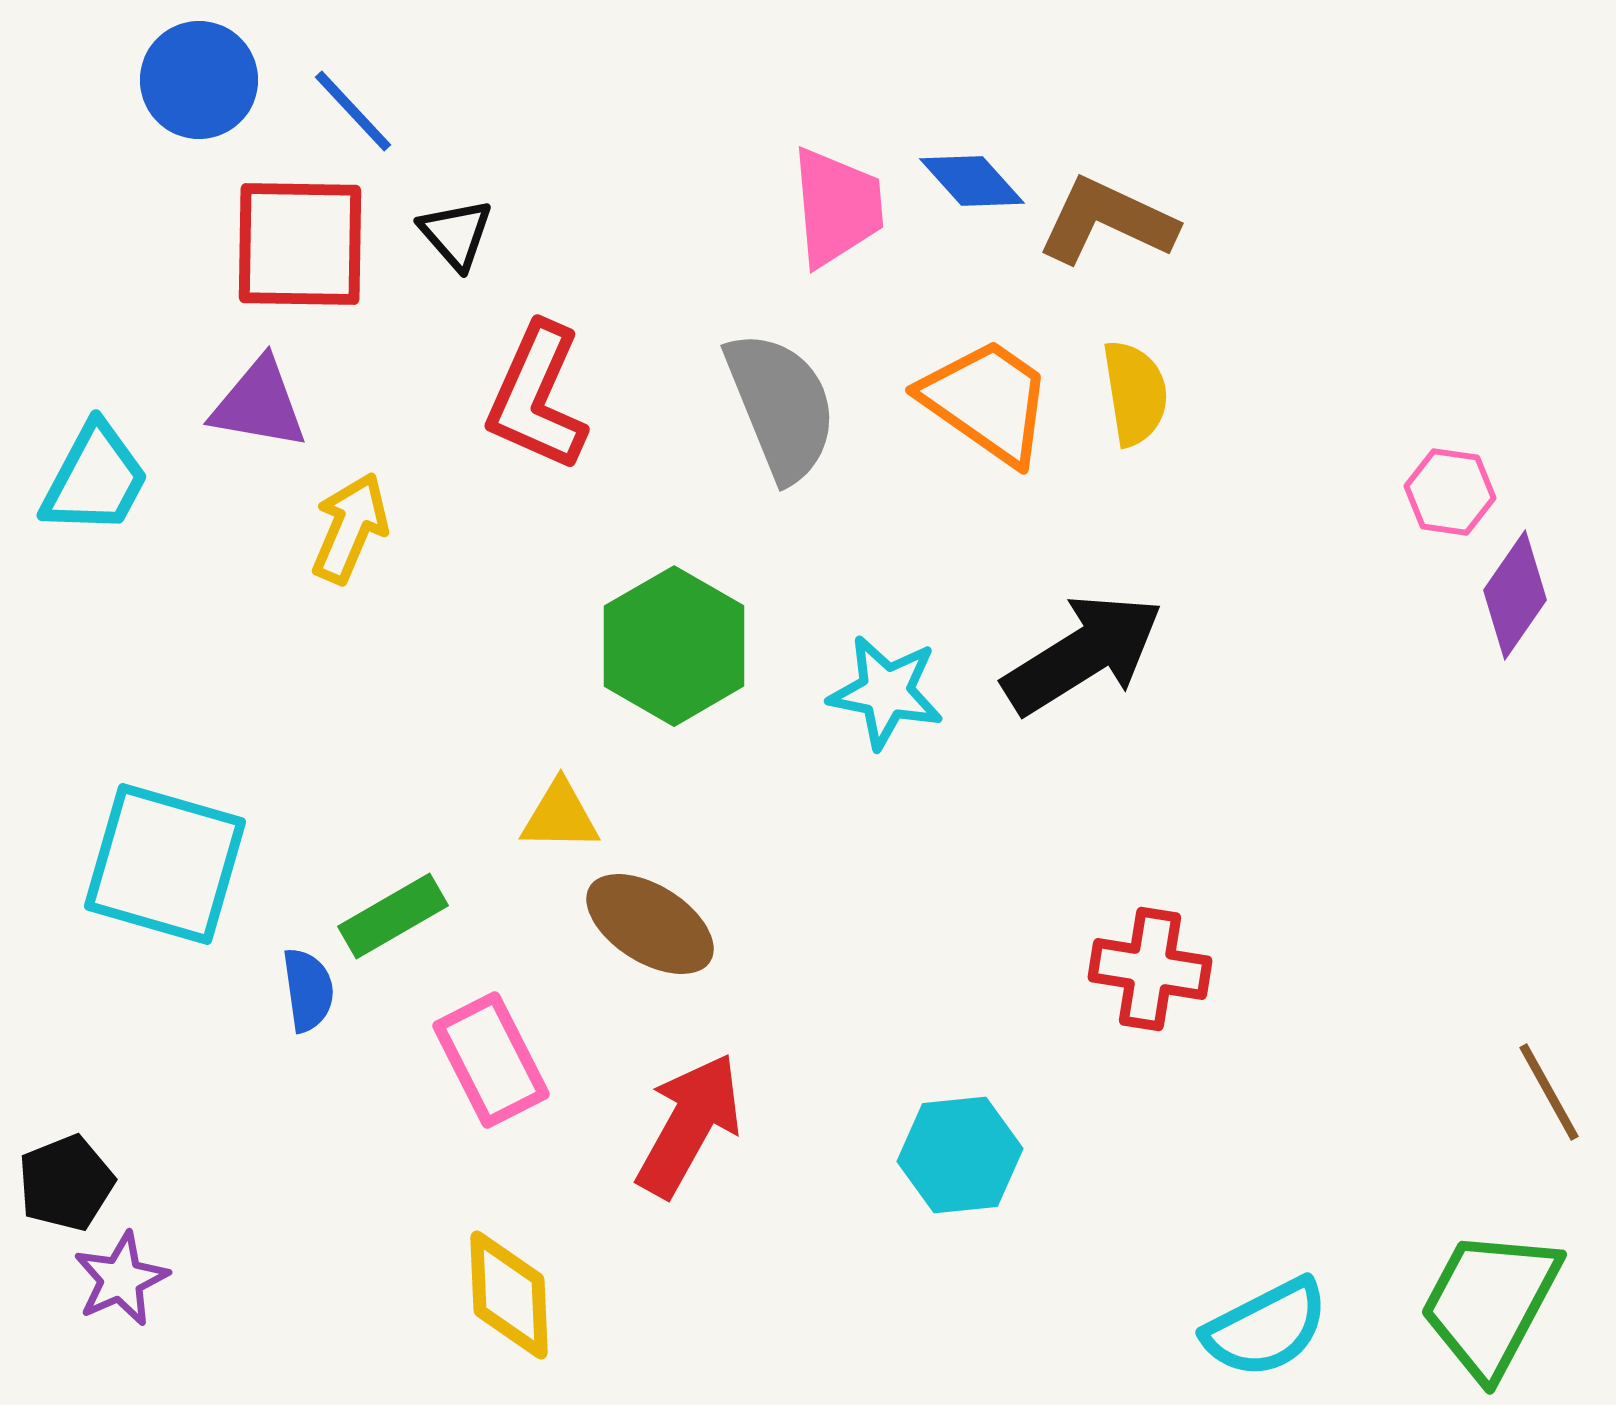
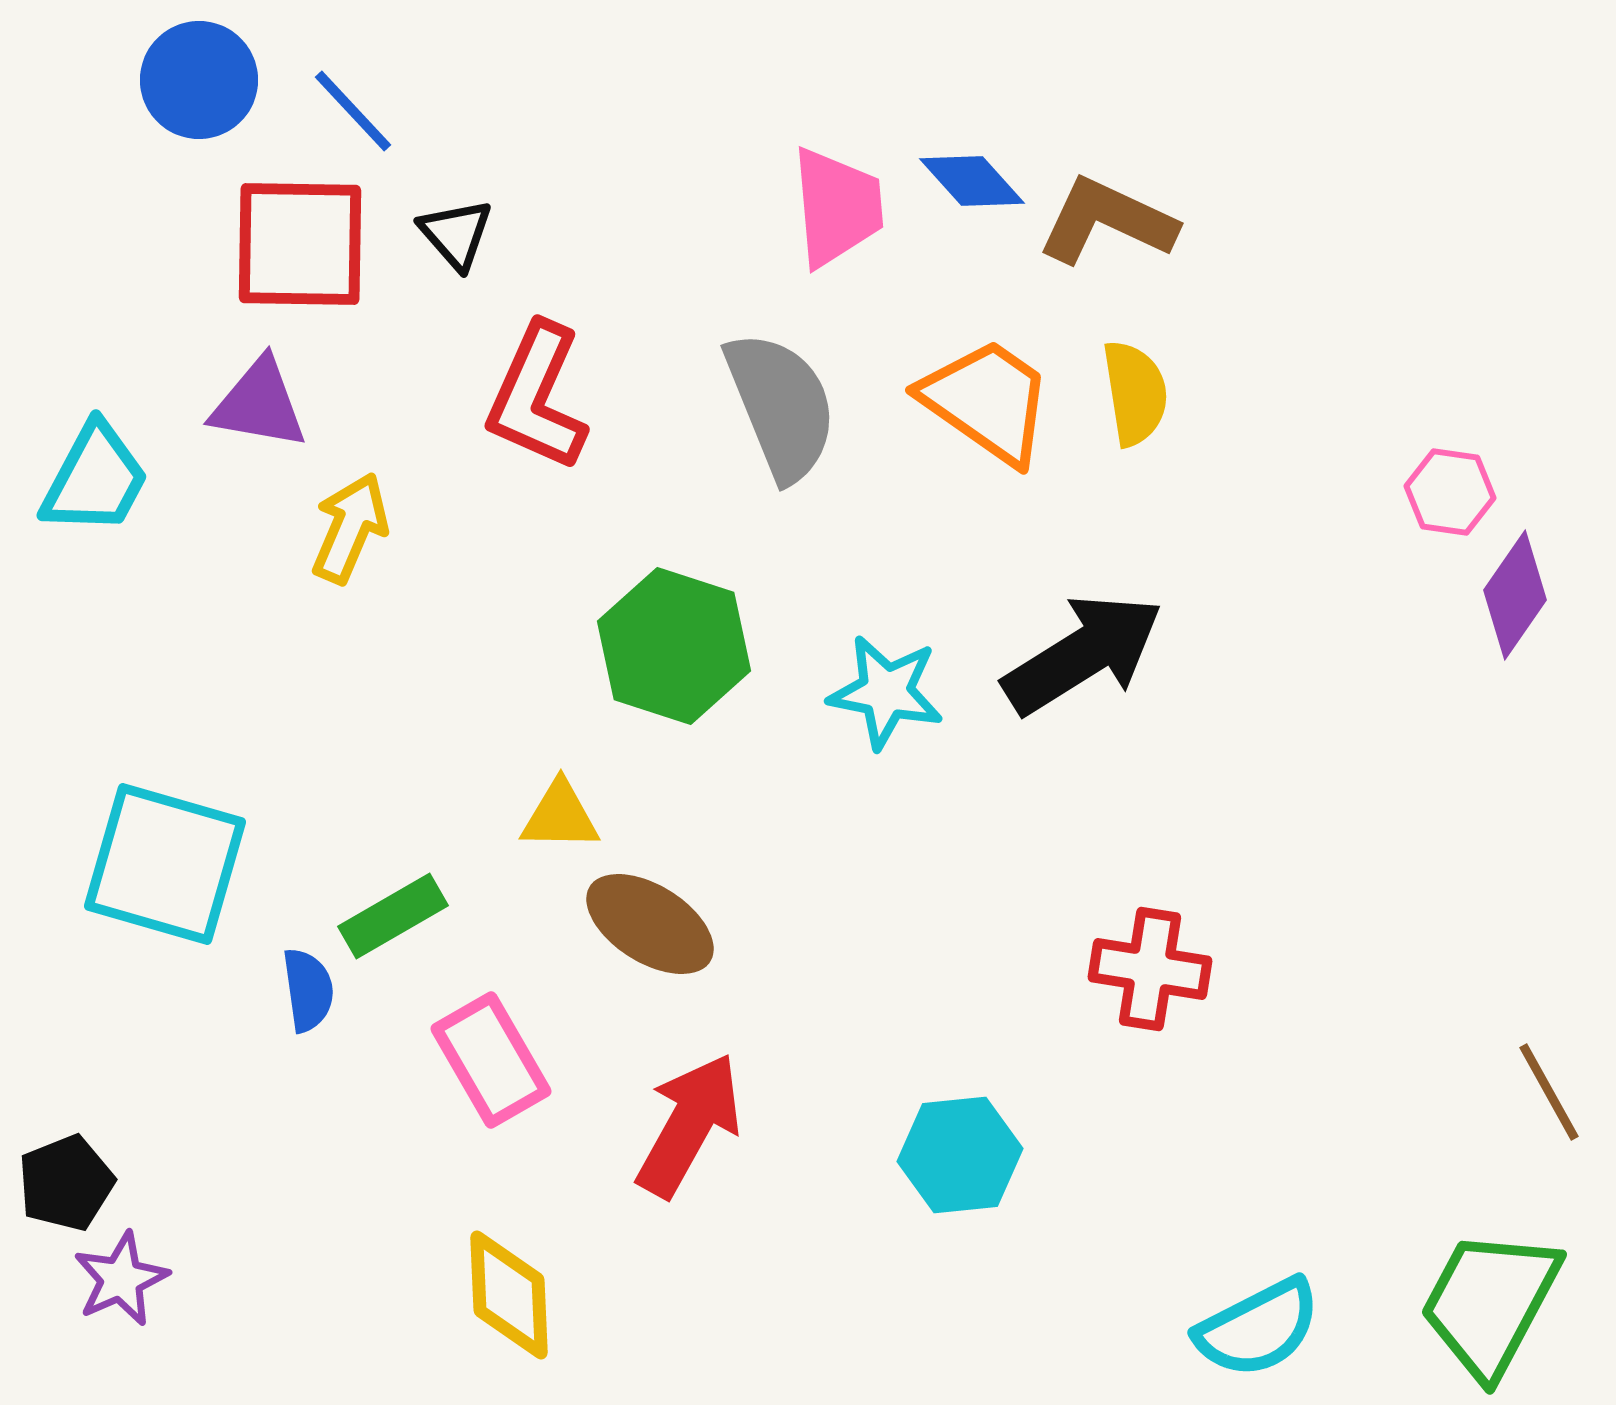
green hexagon: rotated 12 degrees counterclockwise
pink rectangle: rotated 3 degrees counterclockwise
cyan semicircle: moved 8 px left
